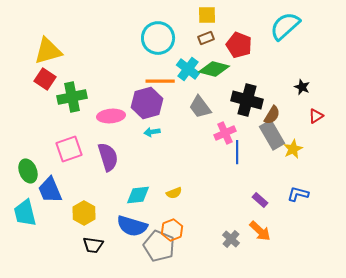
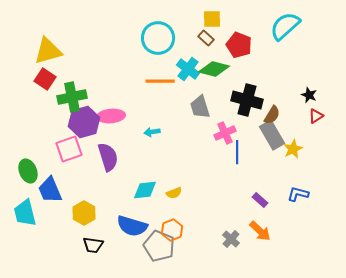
yellow square: moved 5 px right, 4 px down
brown rectangle: rotated 63 degrees clockwise
black star: moved 7 px right, 8 px down
purple hexagon: moved 63 px left, 19 px down
gray trapezoid: rotated 20 degrees clockwise
cyan diamond: moved 7 px right, 5 px up
